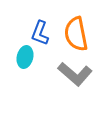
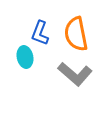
cyan ellipse: rotated 25 degrees counterclockwise
